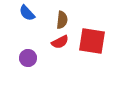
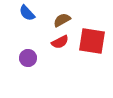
brown semicircle: rotated 126 degrees counterclockwise
